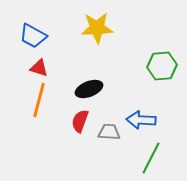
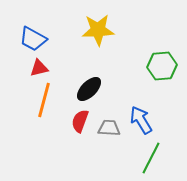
yellow star: moved 1 px right, 2 px down
blue trapezoid: moved 3 px down
red triangle: rotated 30 degrees counterclockwise
black ellipse: rotated 24 degrees counterclockwise
orange line: moved 5 px right
blue arrow: rotated 56 degrees clockwise
gray trapezoid: moved 4 px up
